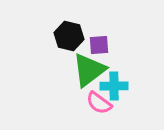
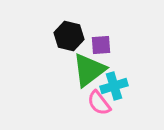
purple square: moved 2 px right
cyan cross: rotated 16 degrees counterclockwise
pink semicircle: rotated 16 degrees clockwise
